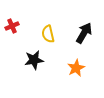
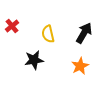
red cross: rotated 16 degrees counterclockwise
orange star: moved 4 px right, 2 px up
